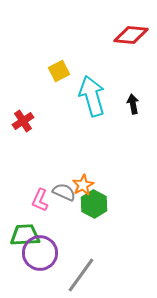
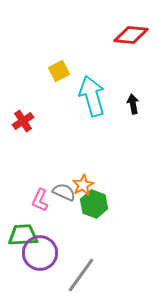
green hexagon: rotated 8 degrees counterclockwise
green trapezoid: moved 2 px left
